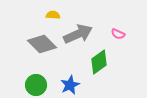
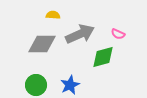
gray arrow: moved 2 px right
gray diamond: rotated 44 degrees counterclockwise
green diamond: moved 4 px right, 5 px up; rotated 20 degrees clockwise
